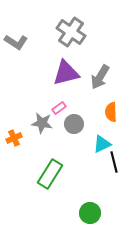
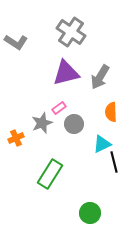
gray star: rotated 30 degrees counterclockwise
orange cross: moved 2 px right
